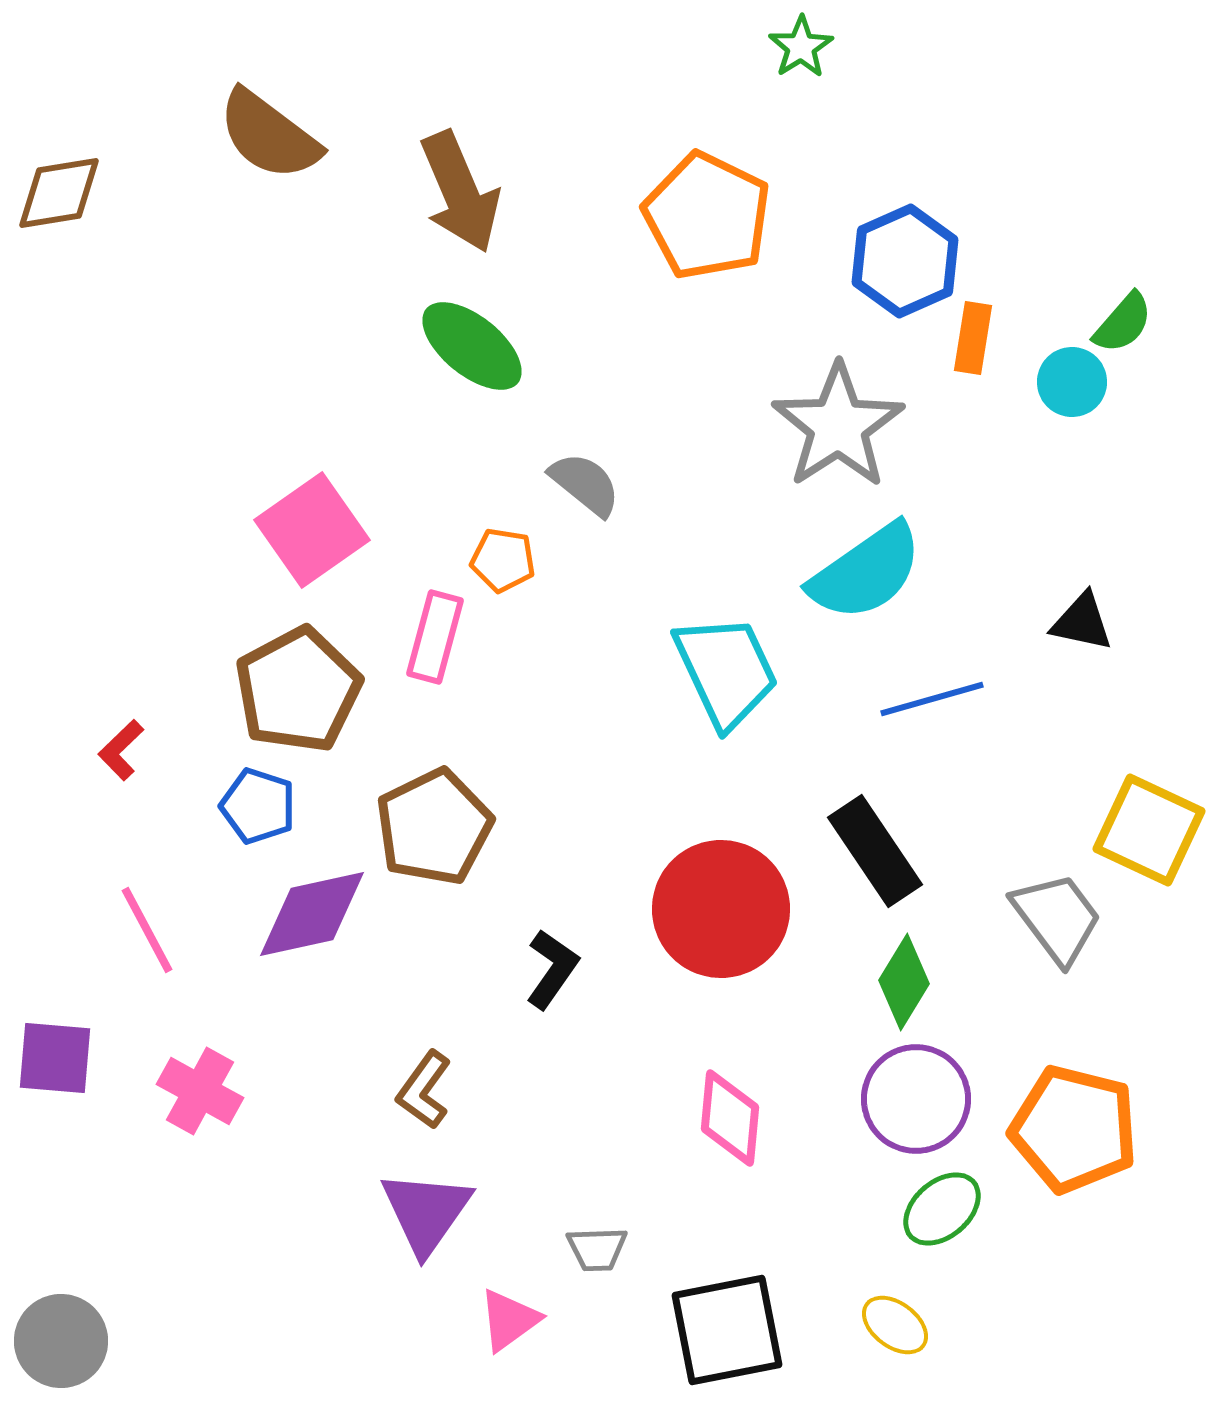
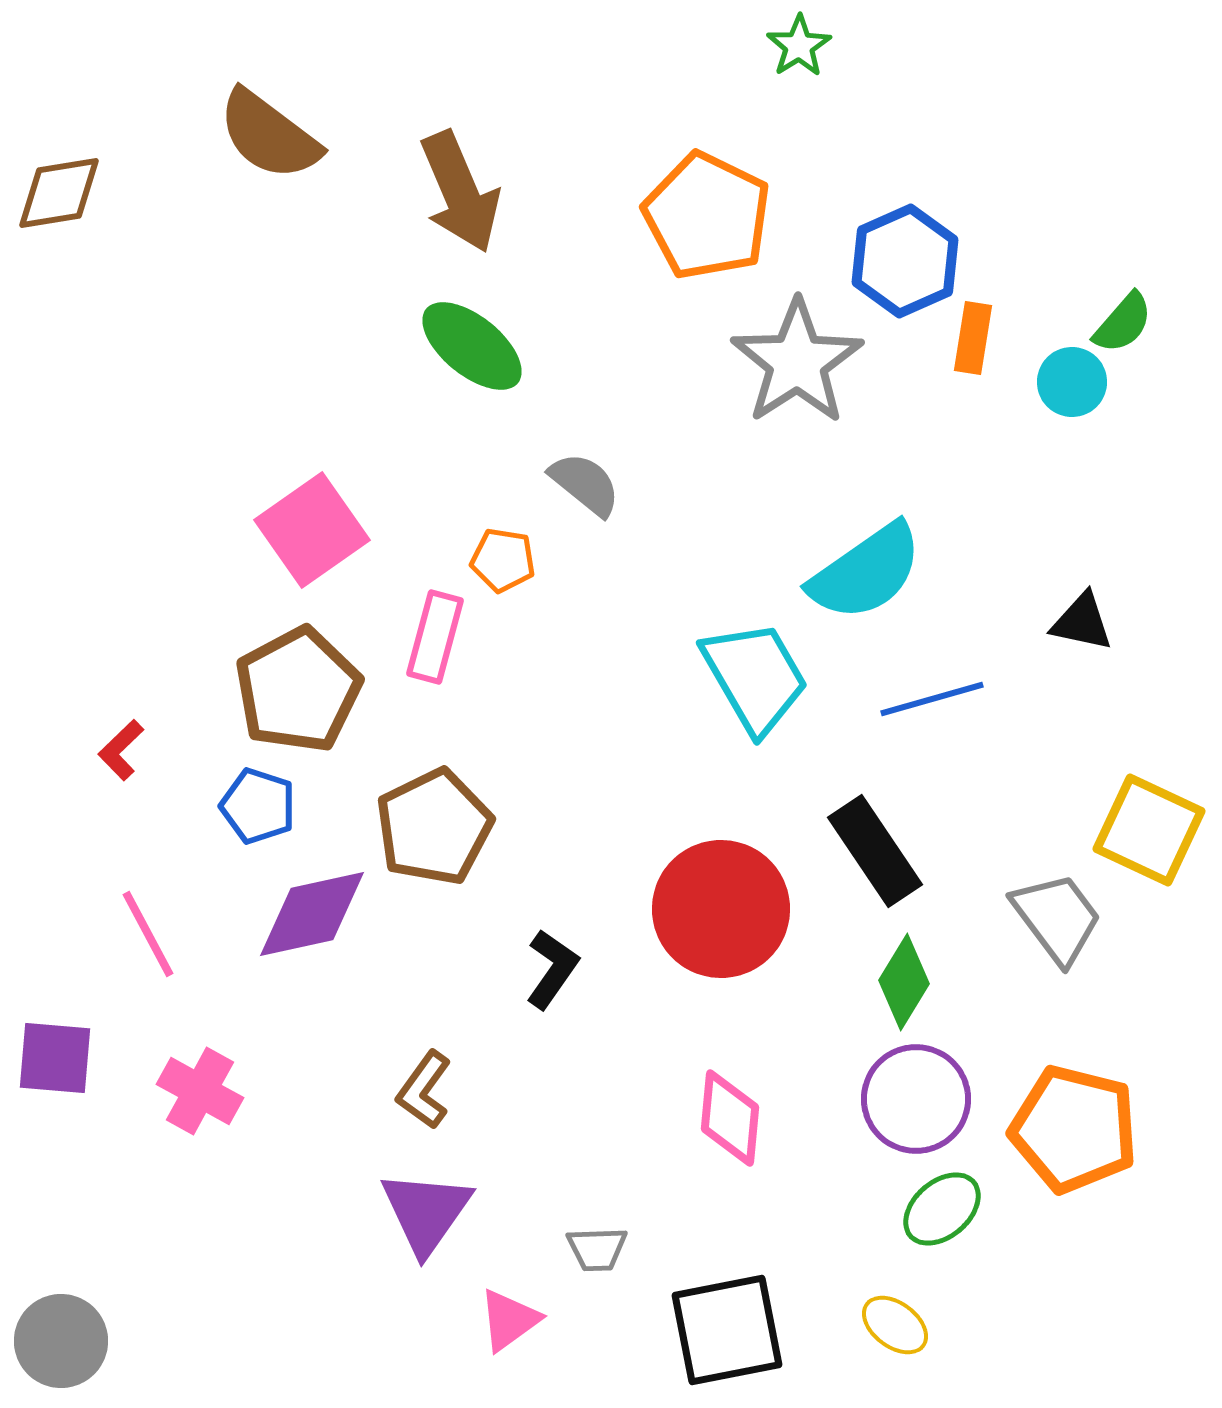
green star at (801, 47): moved 2 px left, 1 px up
gray star at (838, 426): moved 41 px left, 64 px up
cyan trapezoid at (726, 671): moved 29 px right, 6 px down; rotated 5 degrees counterclockwise
pink line at (147, 930): moved 1 px right, 4 px down
